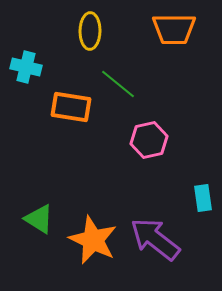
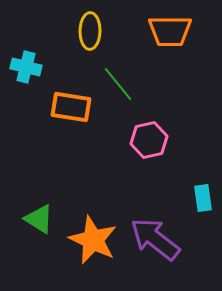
orange trapezoid: moved 4 px left, 2 px down
green line: rotated 12 degrees clockwise
